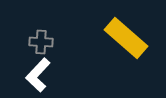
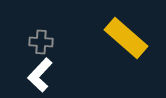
white L-shape: moved 2 px right
